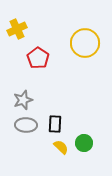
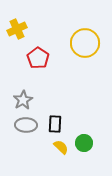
gray star: rotated 12 degrees counterclockwise
